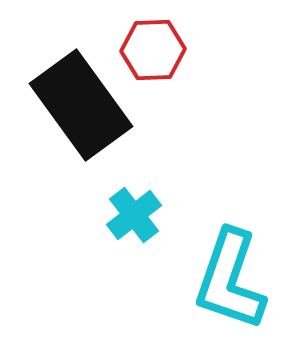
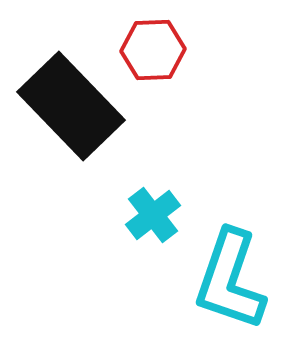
black rectangle: moved 10 px left, 1 px down; rotated 8 degrees counterclockwise
cyan cross: moved 19 px right
